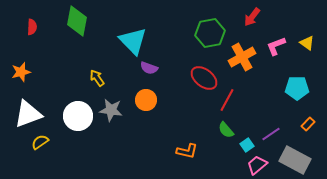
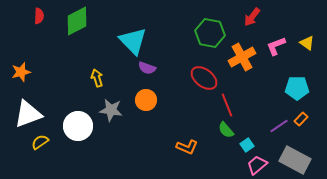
green diamond: rotated 52 degrees clockwise
red semicircle: moved 7 px right, 11 px up
green hexagon: rotated 20 degrees clockwise
purple semicircle: moved 2 px left
yellow arrow: rotated 18 degrees clockwise
red line: moved 5 px down; rotated 50 degrees counterclockwise
white circle: moved 10 px down
orange rectangle: moved 7 px left, 5 px up
purple line: moved 8 px right, 8 px up
orange L-shape: moved 4 px up; rotated 10 degrees clockwise
